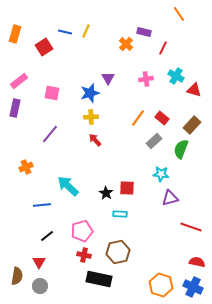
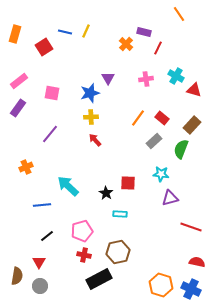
red line at (163, 48): moved 5 px left
purple rectangle at (15, 108): moved 3 px right; rotated 24 degrees clockwise
red square at (127, 188): moved 1 px right, 5 px up
black rectangle at (99, 279): rotated 40 degrees counterclockwise
blue cross at (193, 287): moved 2 px left, 2 px down
